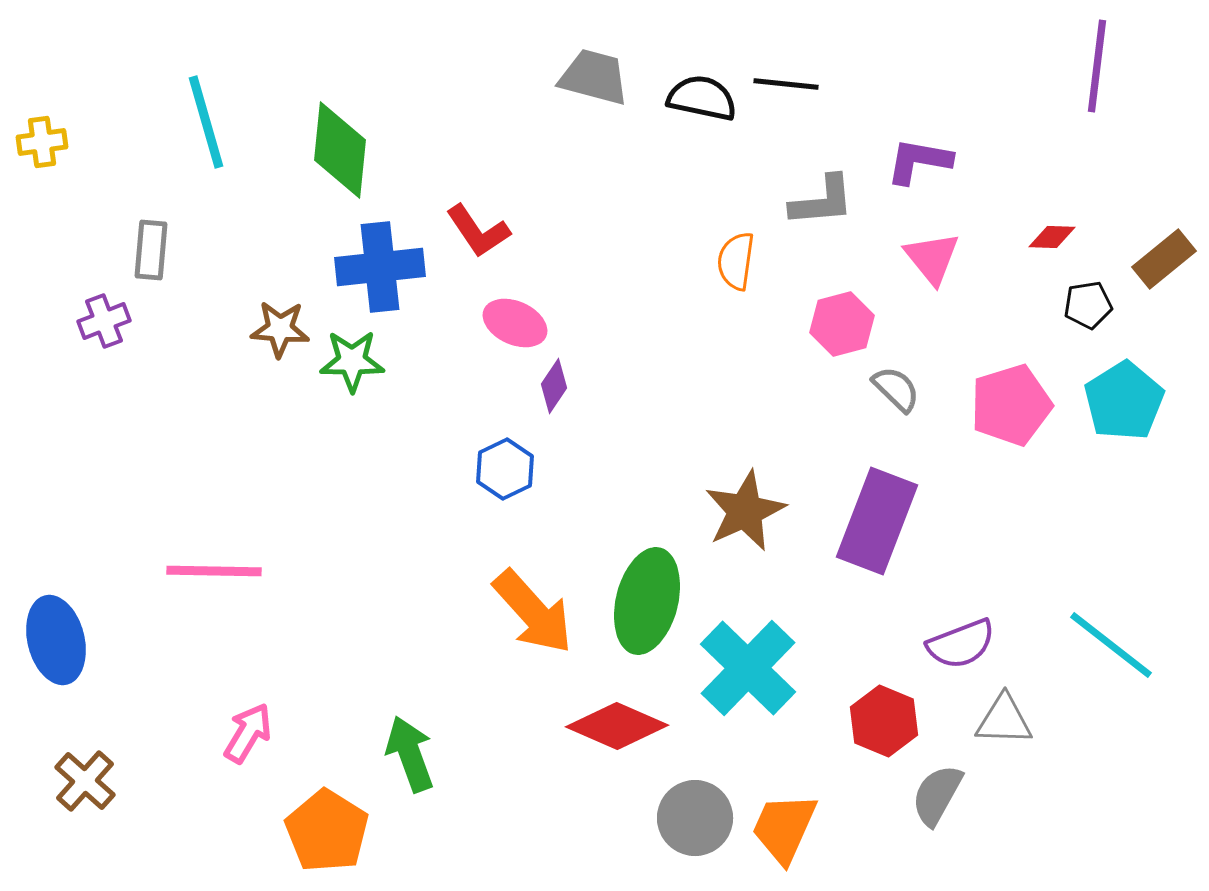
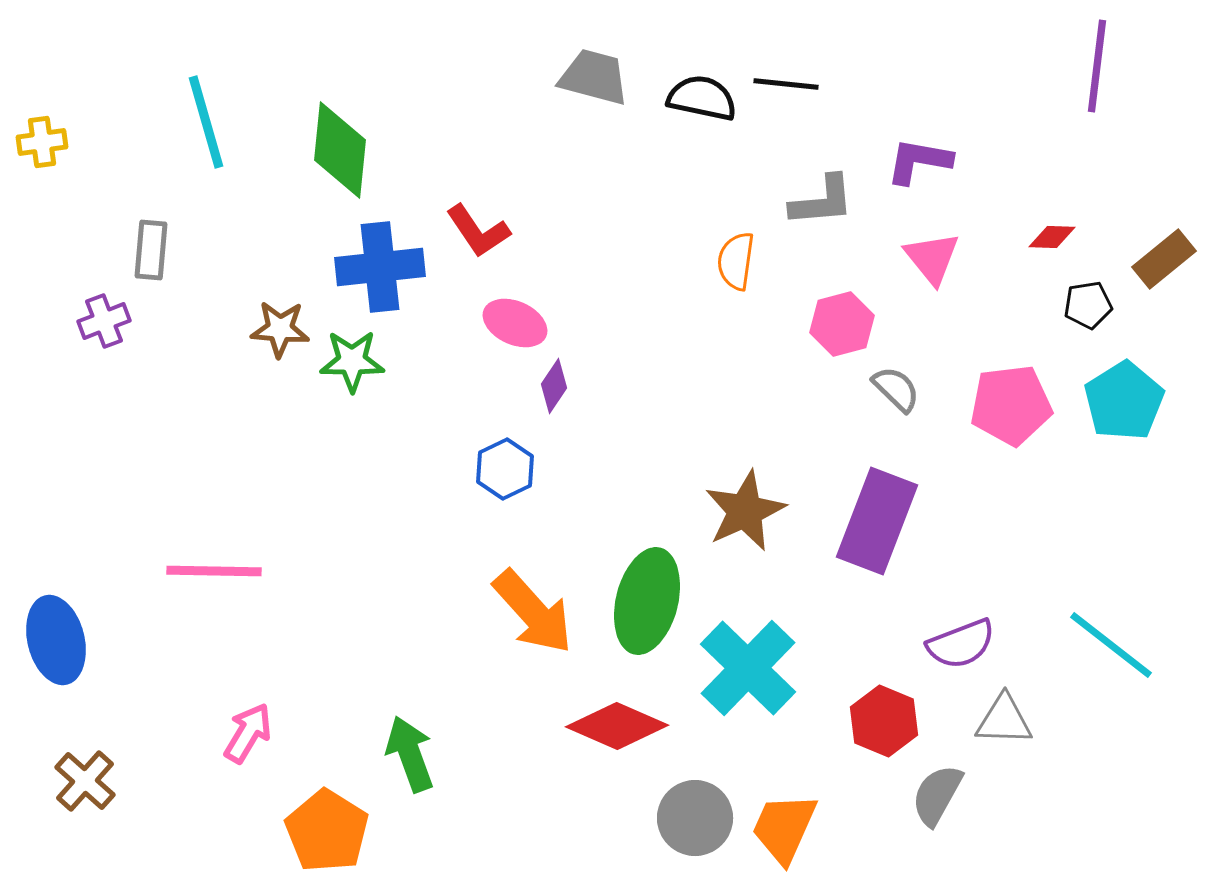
pink pentagon at (1011, 405): rotated 10 degrees clockwise
